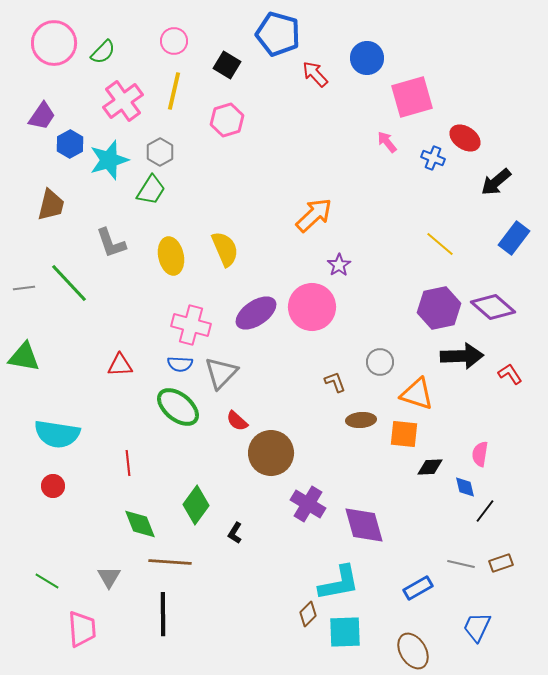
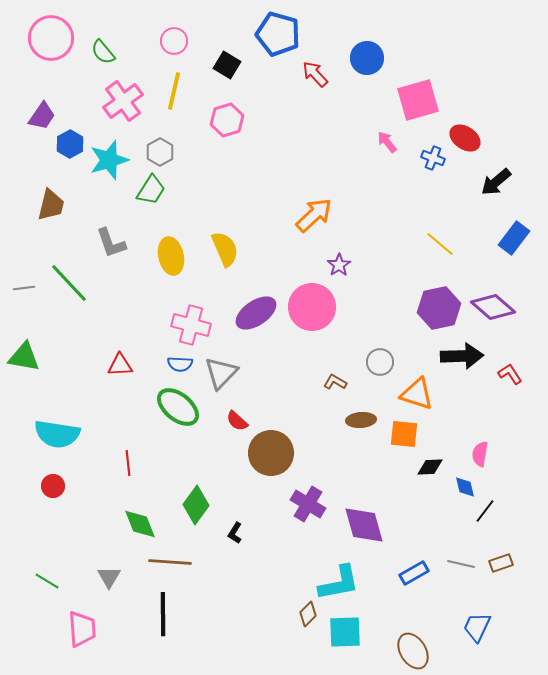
pink circle at (54, 43): moved 3 px left, 5 px up
green semicircle at (103, 52): rotated 96 degrees clockwise
pink square at (412, 97): moved 6 px right, 3 px down
brown L-shape at (335, 382): rotated 40 degrees counterclockwise
blue rectangle at (418, 588): moved 4 px left, 15 px up
